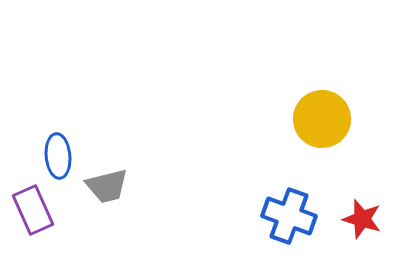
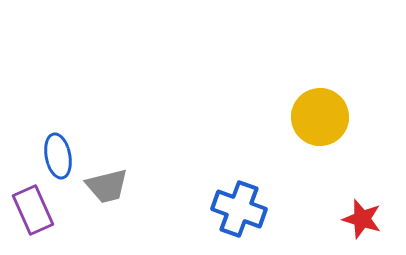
yellow circle: moved 2 px left, 2 px up
blue ellipse: rotated 6 degrees counterclockwise
blue cross: moved 50 px left, 7 px up
